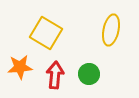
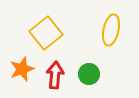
yellow square: rotated 20 degrees clockwise
orange star: moved 2 px right, 2 px down; rotated 15 degrees counterclockwise
